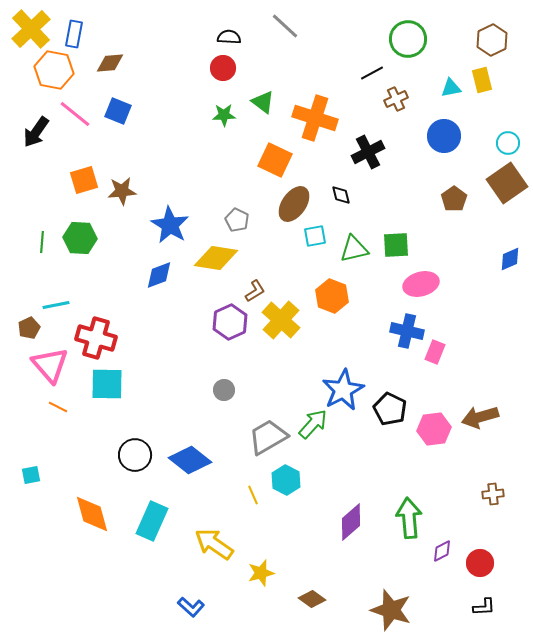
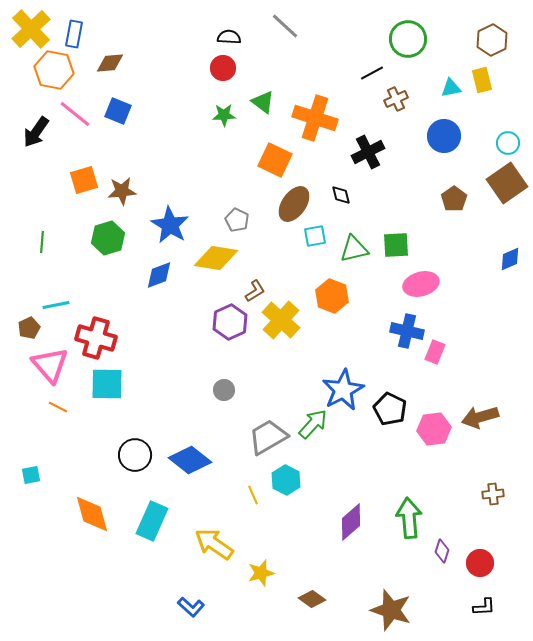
green hexagon at (80, 238): moved 28 px right; rotated 20 degrees counterclockwise
purple diamond at (442, 551): rotated 45 degrees counterclockwise
